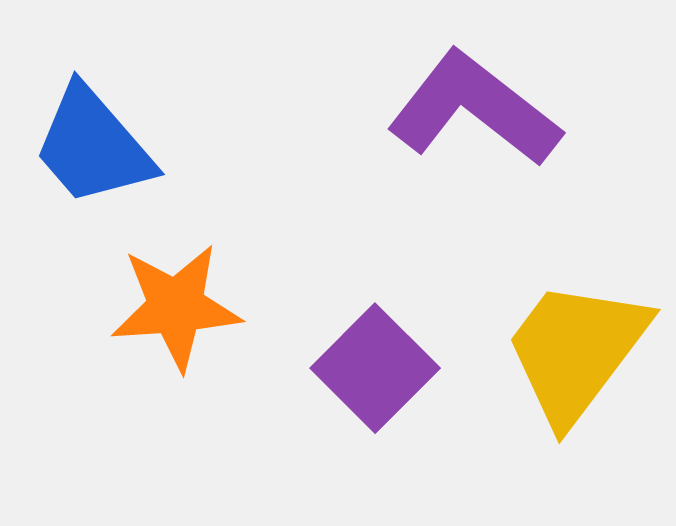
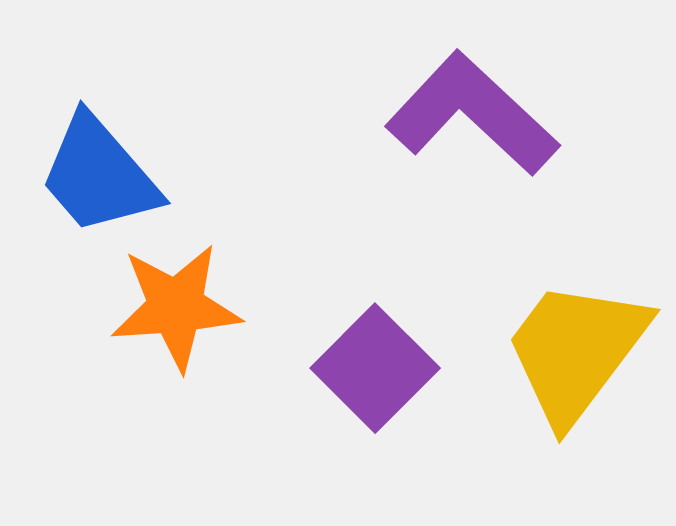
purple L-shape: moved 2 px left, 5 px down; rotated 5 degrees clockwise
blue trapezoid: moved 6 px right, 29 px down
